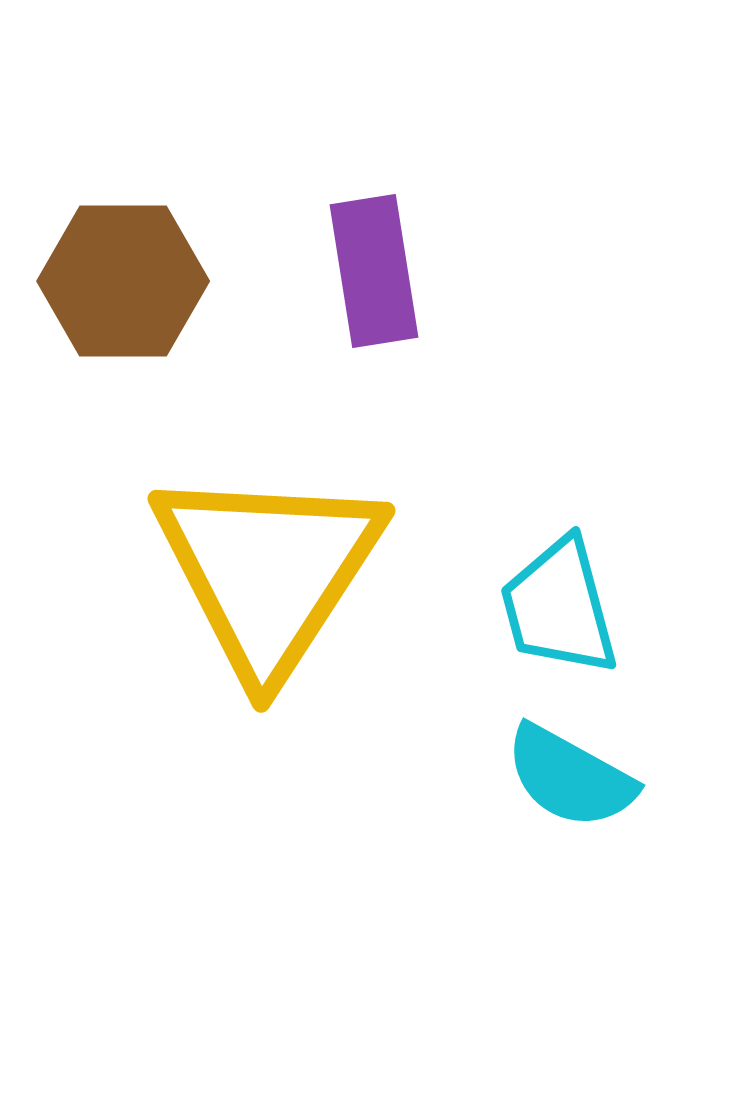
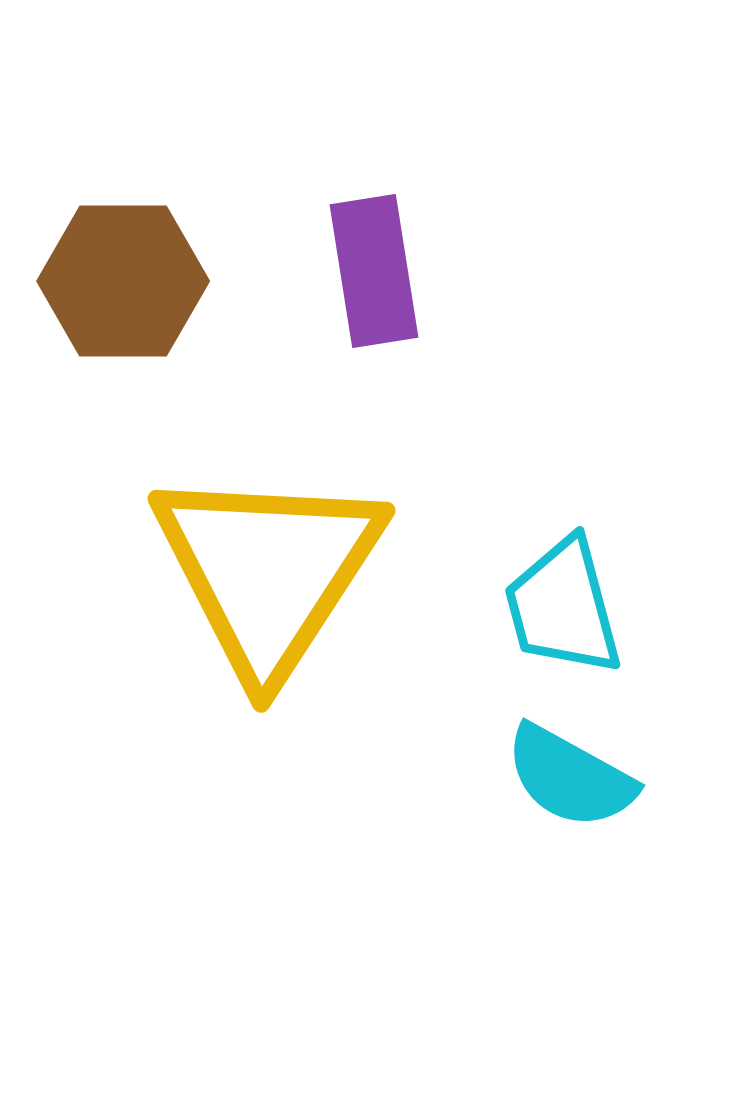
cyan trapezoid: moved 4 px right
